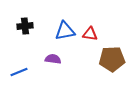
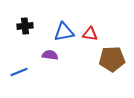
blue triangle: moved 1 px left, 1 px down
purple semicircle: moved 3 px left, 4 px up
